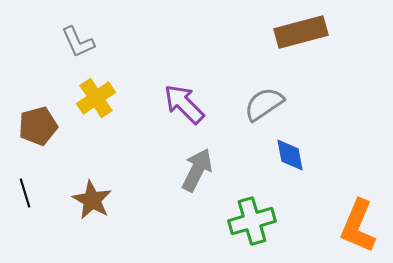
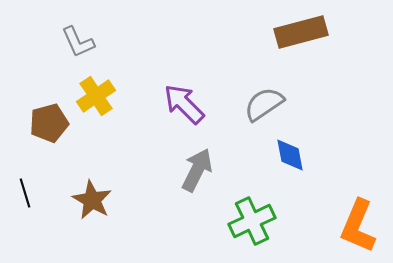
yellow cross: moved 2 px up
brown pentagon: moved 11 px right, 3 px up
green cross: rotated 9 degrees counterclockwise
